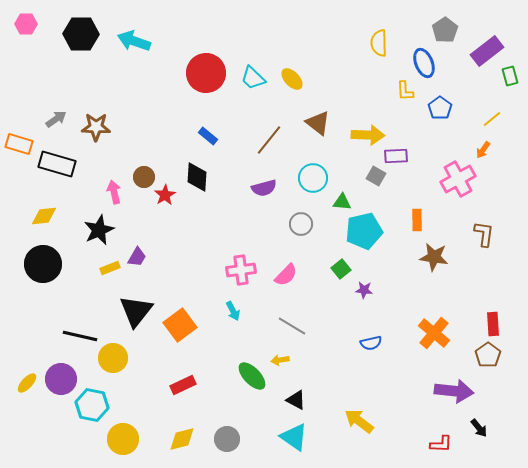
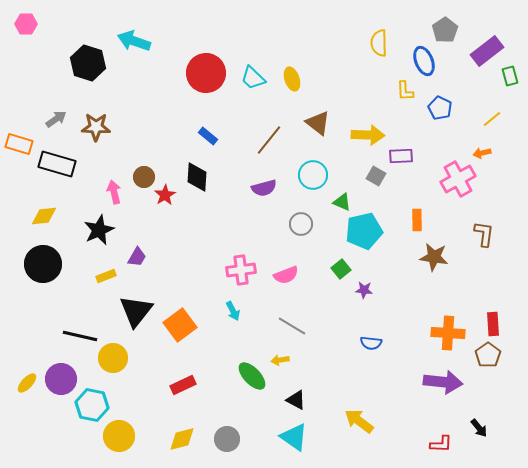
black hexagon at (81, 34): moved 7 px right, 29 px down; rotated 16 degrees clockwise
blue ellipse at (424, 63): moved 2 px up
yellow ellipse at (292, 79): rotated 25 degrees clockwise
blue pentagon at (440, 108): rotated 10 degrees counterclockwise
orange arrow at (483, 150): moved 1 px left, 3 px down; rotated 42 degrees clockwise
purple rectangle at (396, 156): moved 5 px right
cyan circle at (313, 178): moved 3 px up
green triangle at (342, 202): rotated 18 degrees clockwise
yellow rectangle at (110, 268): moved 4 px left, 8 px down
pink semicircle at (286, 275): rotated 25 degrees clockwise
orange cross at (434, 333): moved 14 px right; rotated 36 degrees counterclockwise
blue semicircle at (371, 343): rotated 20 degrees clockwise
purple arrow at (454, 391): moved 11 px left, 9 px up
yellow circle at (123, 439): moved 4 px left, 3 px up
